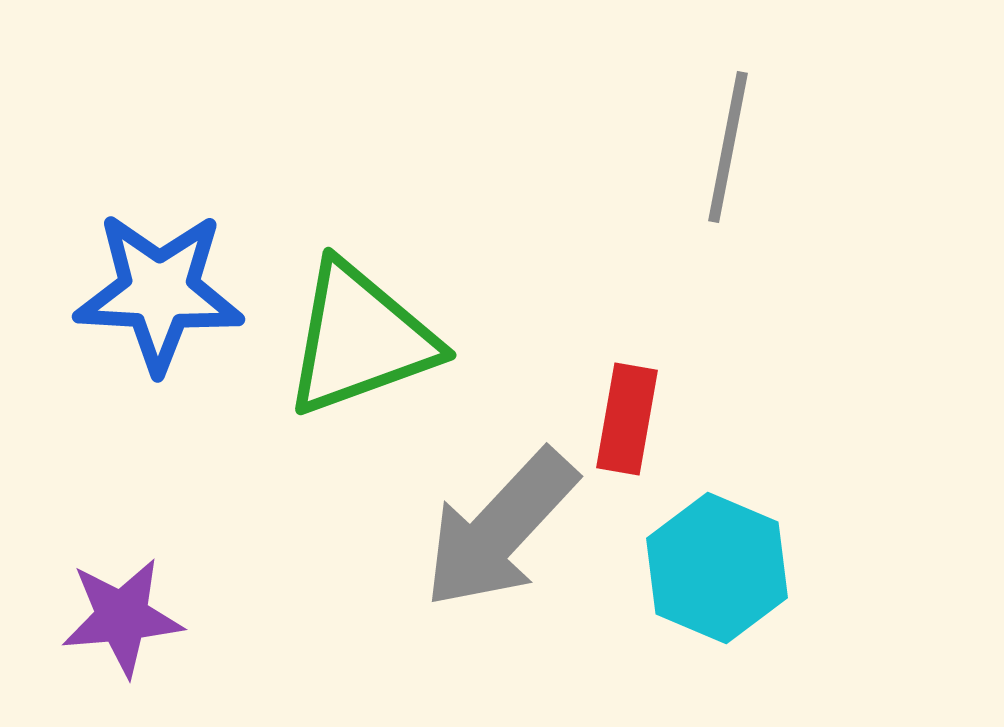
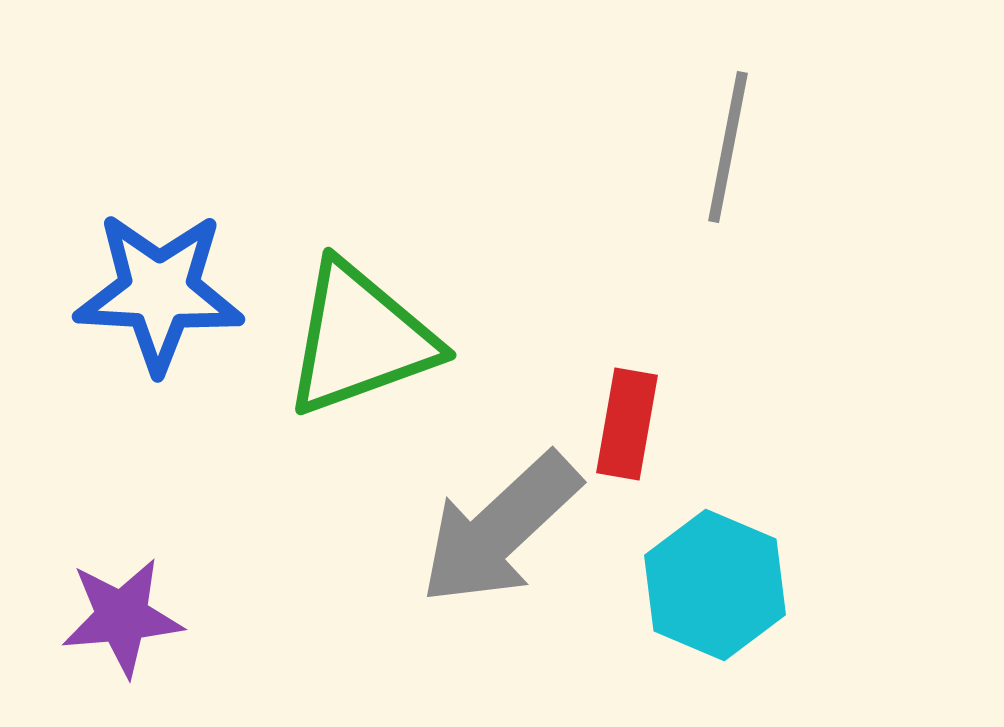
red rectangle: moved 5 px down
gray arrow: rotated 4 degrees clockwise
cyan hexagon: moved 2 px left, 17 px down
